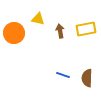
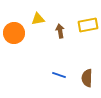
yellow triangle: rotated 24 degrees counterclockwise
yellow rectangle: moved 2 px right, 4 px up
blue line: moved 4 px left
